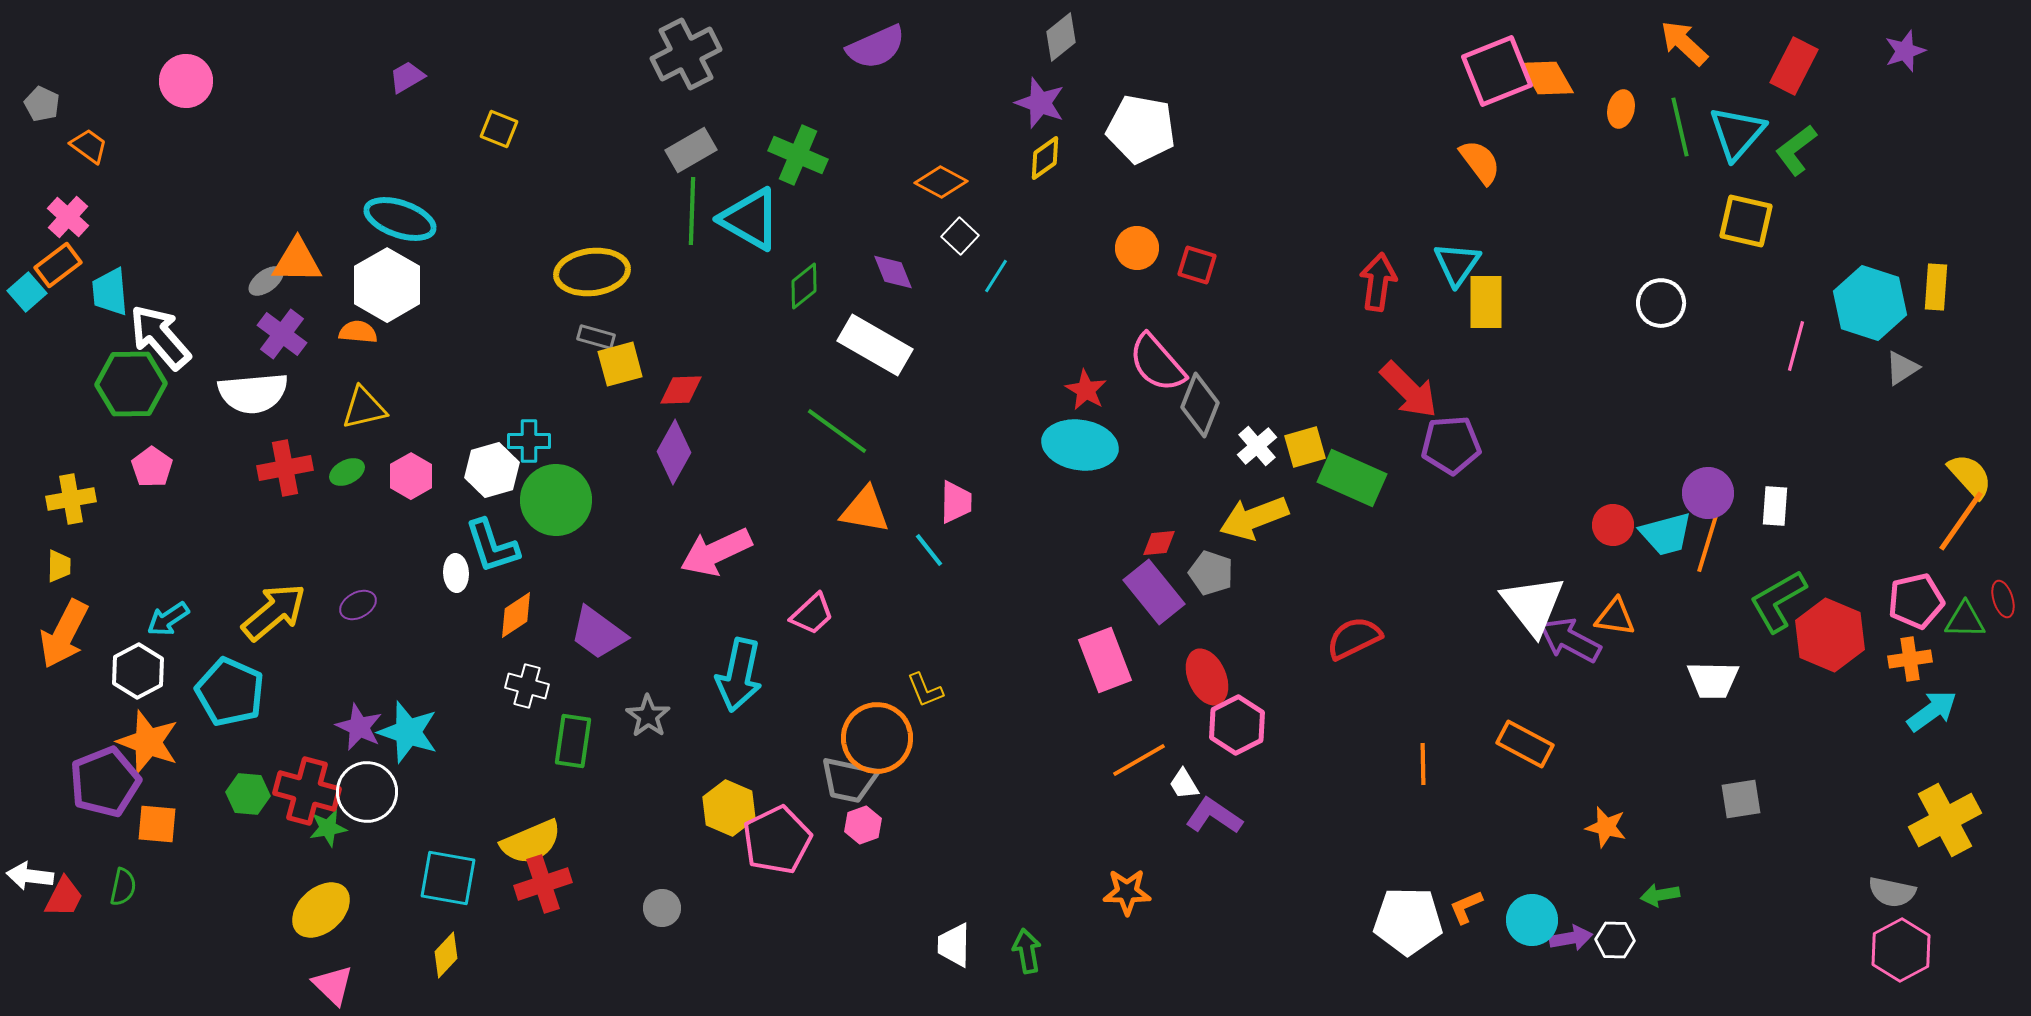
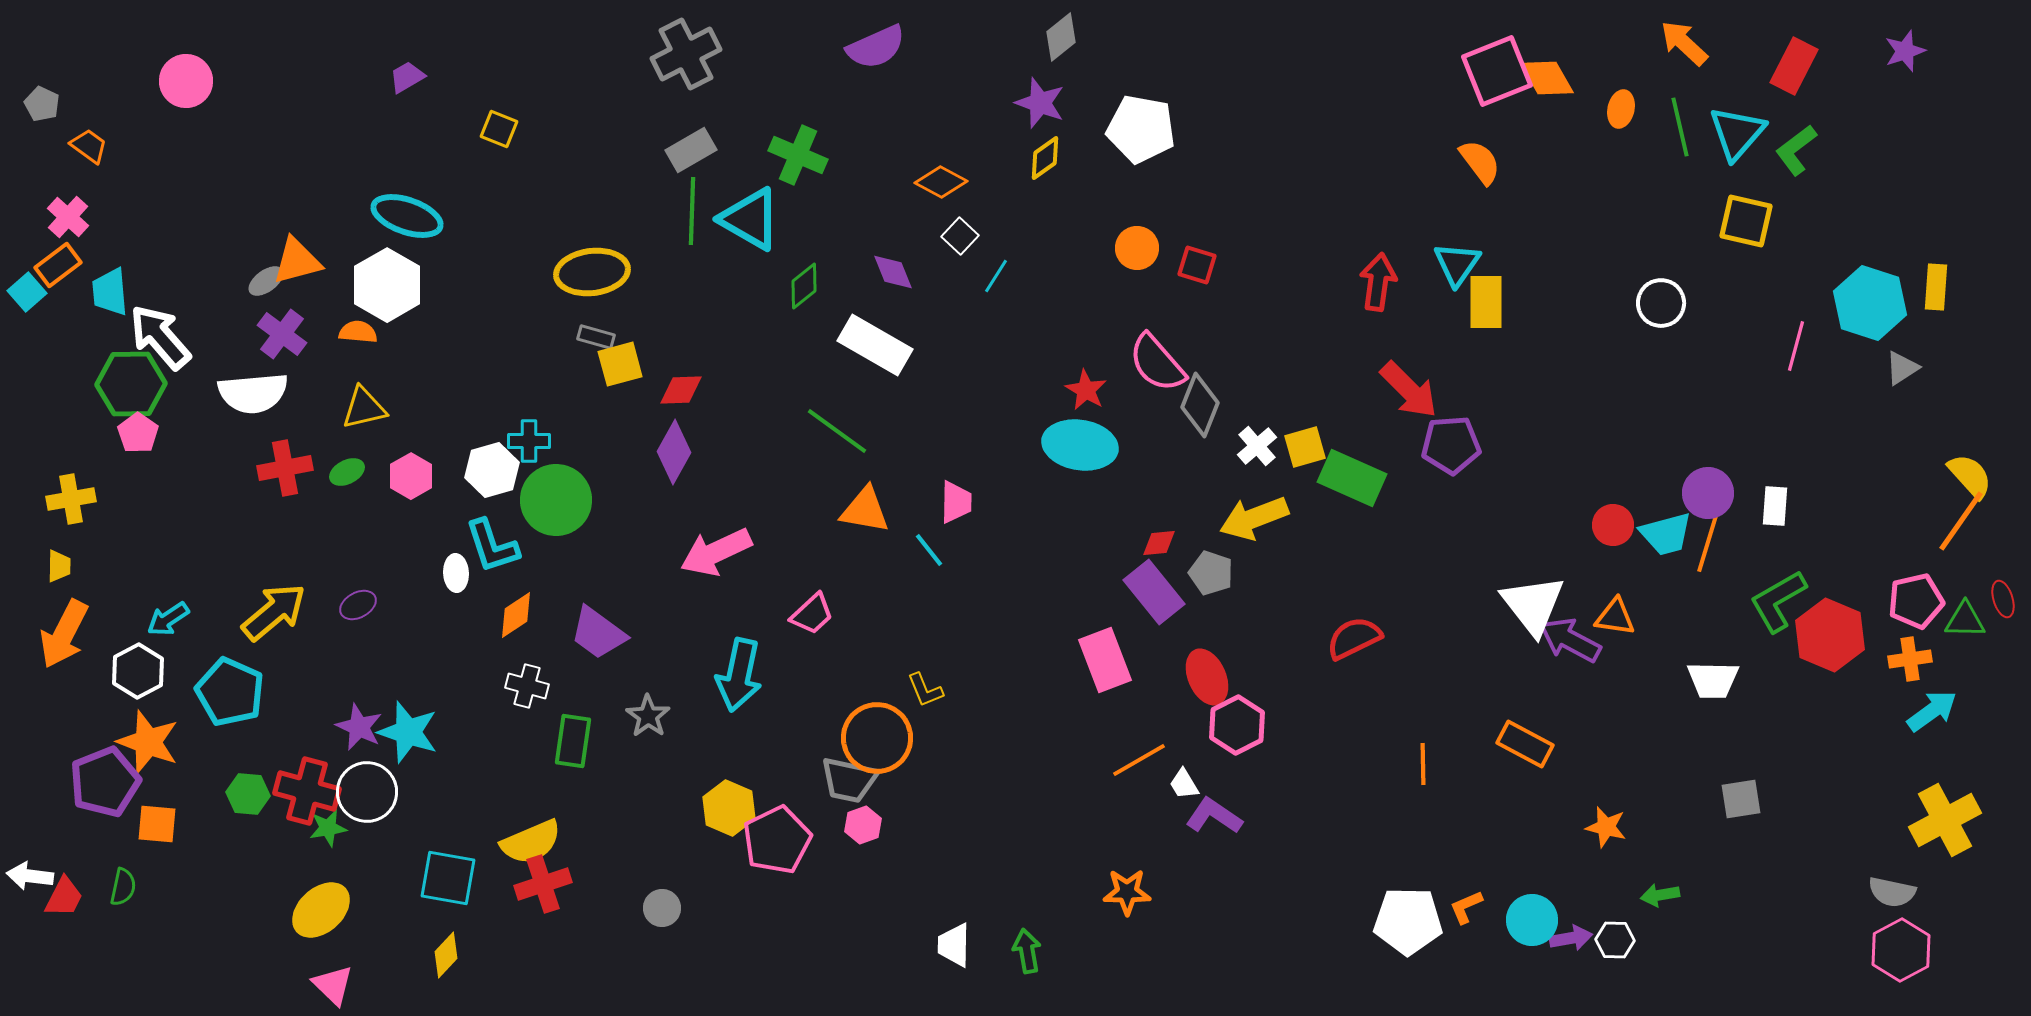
cyan ellipse at (400, 219): moved 7 px right, 3 px up
orange triangle at (297, 261): rotated 16 degrees counterclockwise
pink pentagon at (152, 467): moved 14 px left, 34 px up
